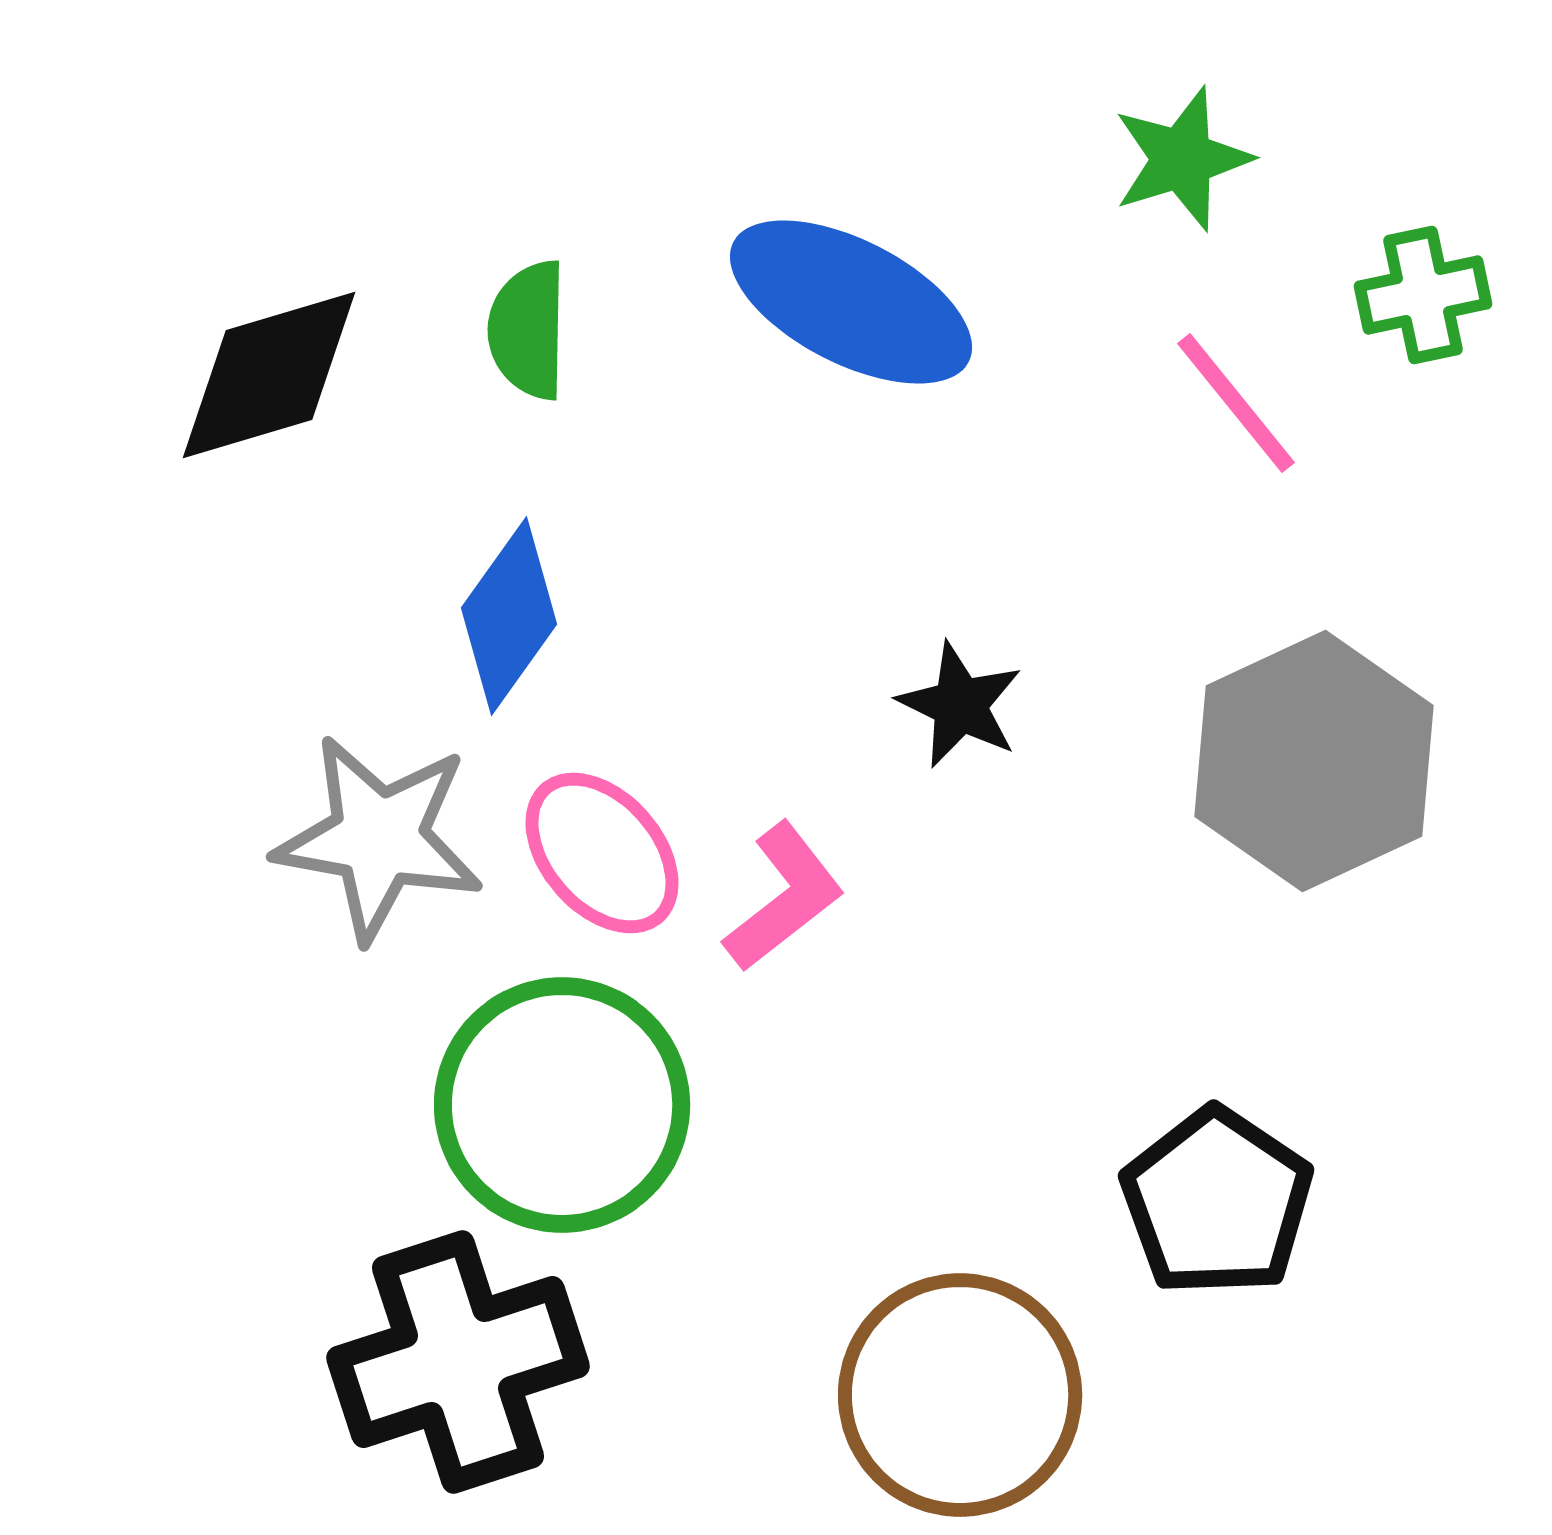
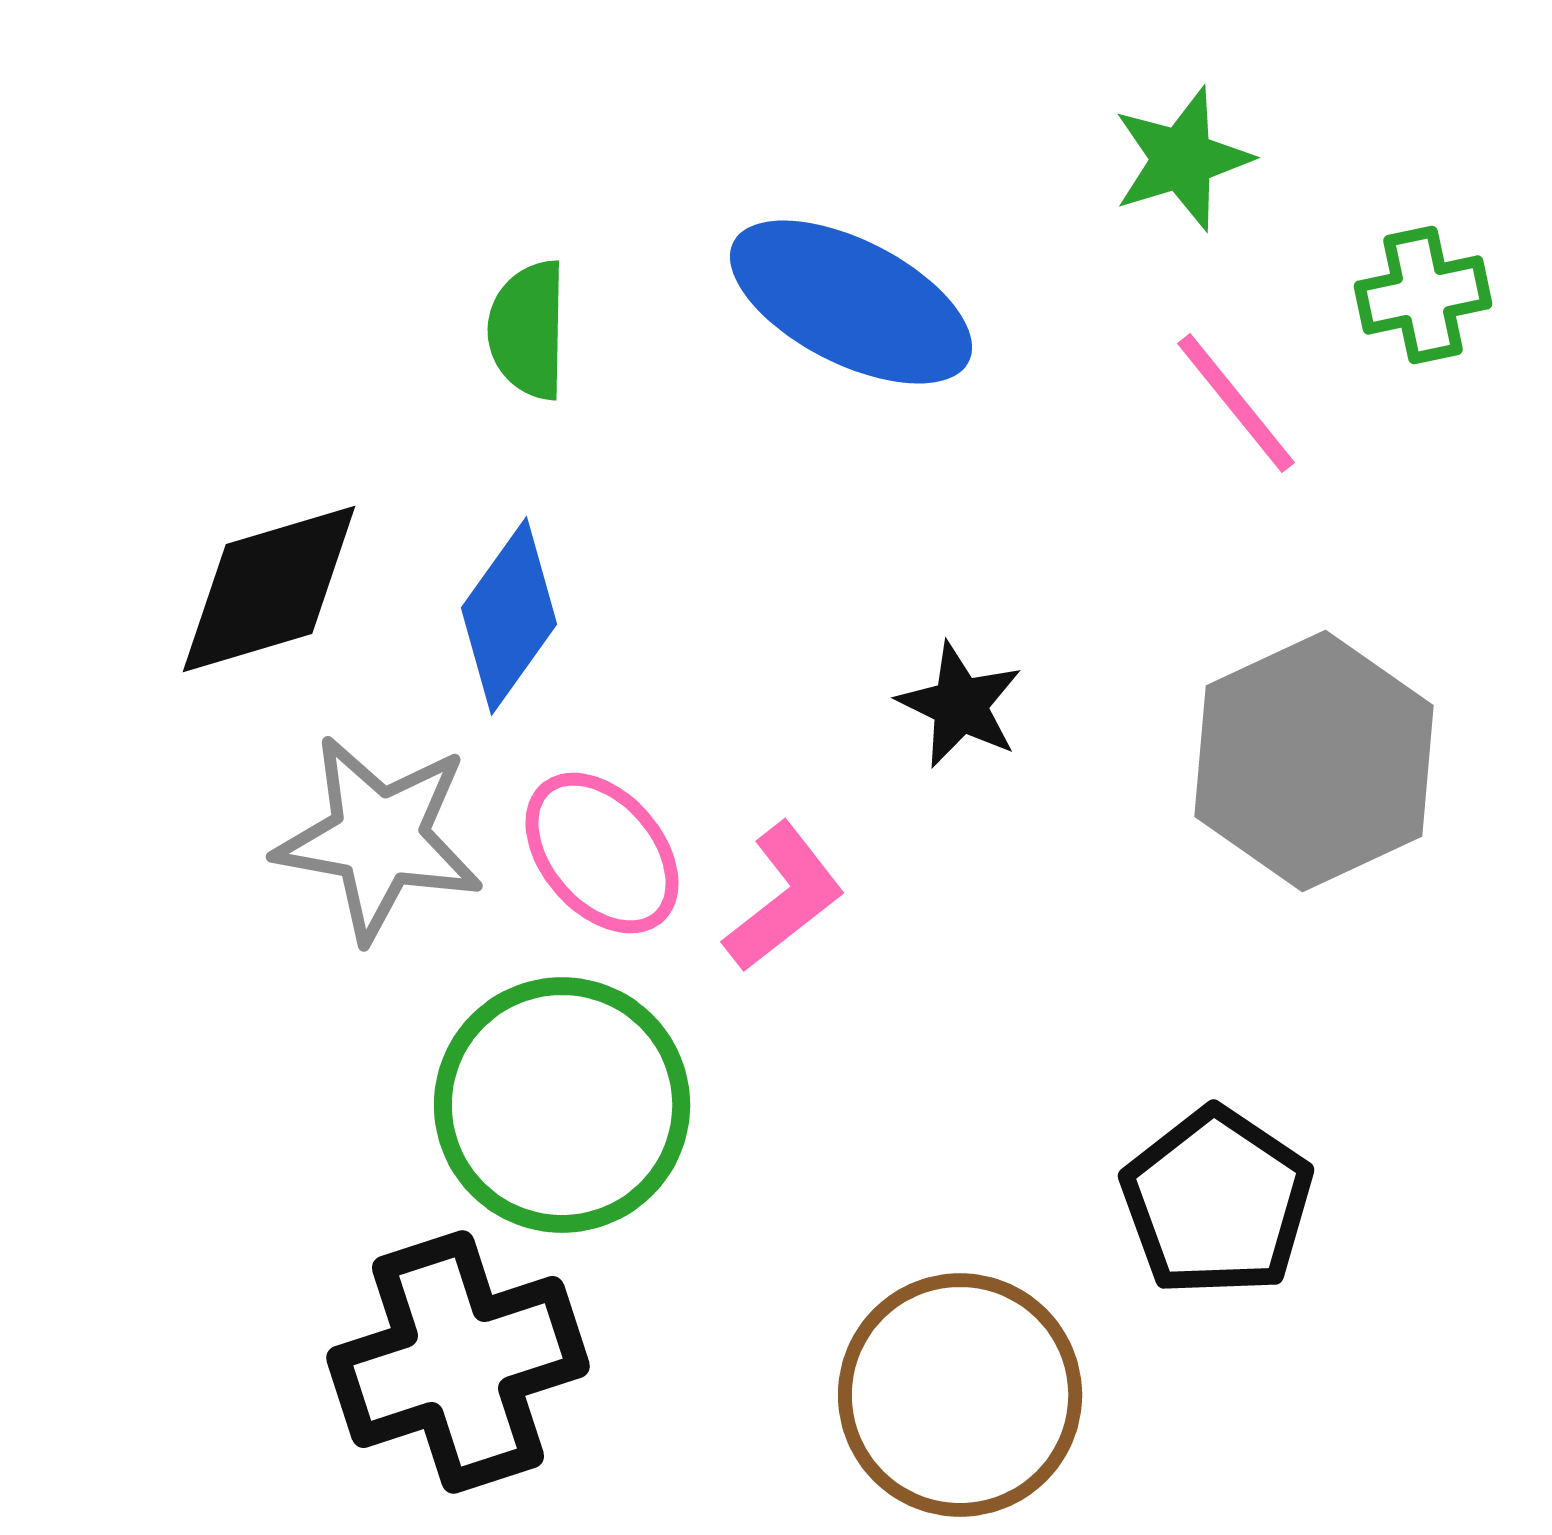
black diamond: moved 214 px down
